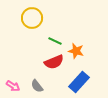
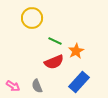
orange star: rotated 28 degrees clockwise
gray semicircle: rotated 16 degrees clockwise
